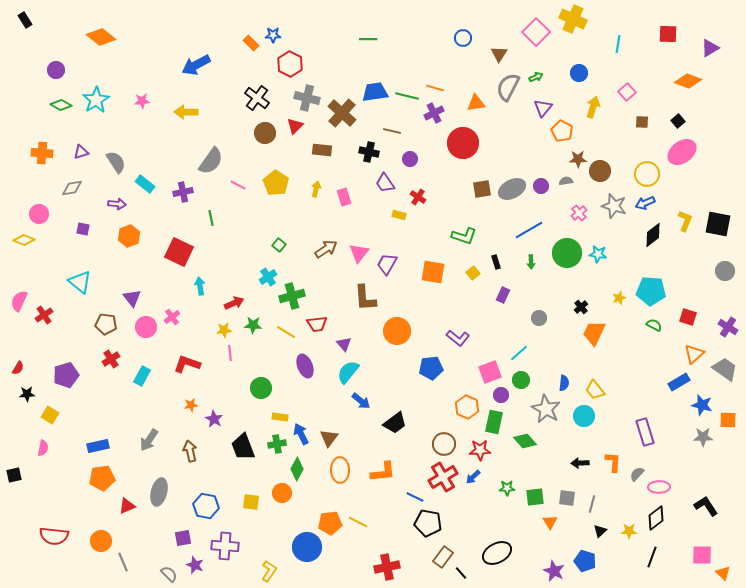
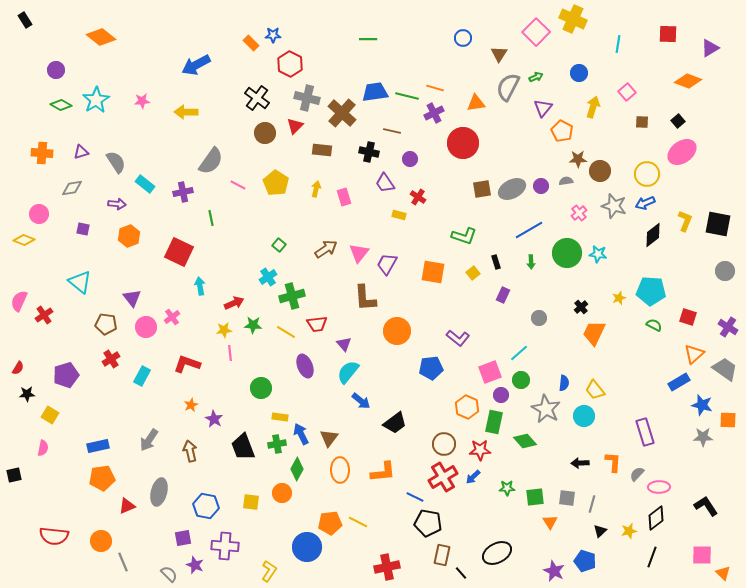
orange star at (191, 405): rotated 16 degrees counterclockwise
yellow star at (629, 531): rotated 14 degrees counterclockwise
brown rectangle at (443, 557): moved 1 px left, 2 px up; rotated 25 degrees counterclockwise
